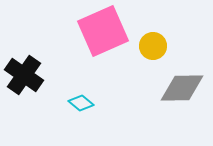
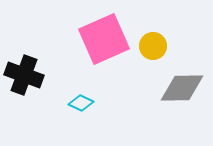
pink square: moved 1 px right, 8 px down
black cross: rotated 15 degrees counterclockwise
cyan diamond: rotated 15 degrees counterclockwise
